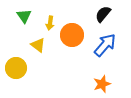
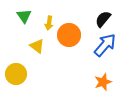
black semicircle: moved 5 px down
yellow arrow: moved 1 px left
orange circle: moved 3 px left
yellow triangle: moved 1 px left, 1 px down
yellow circle: moved 6 px down
orange star: moved 1 px right, 2 px up
